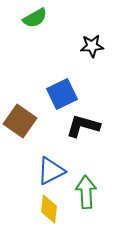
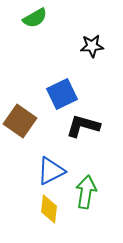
green arrow: rotated 12 degrees clockwise
